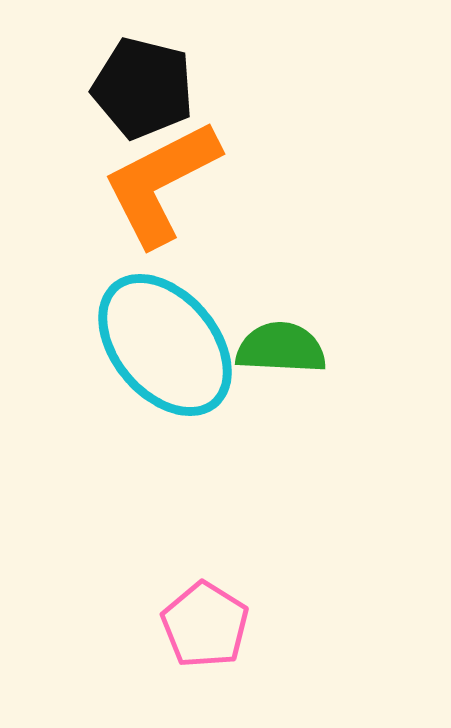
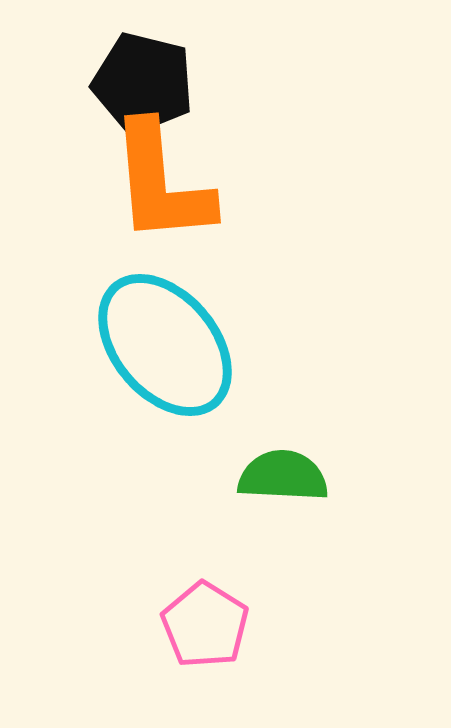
black pentagon: moved 5 px up
orange L-shape: rotated 68 degrees counterclockwise
green semicircle: moved 2 px right, 128 px down
